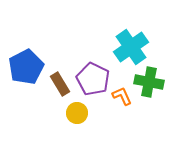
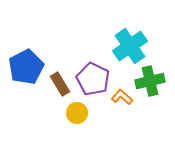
cyan cross: moved 1 px left, 1 px up
green cross: moved 1 px right, 1 px up; rotated 24 degrees counterclockwise
orange L-shape: moved 1 px down; rotated 25 degrees counterclockwise
